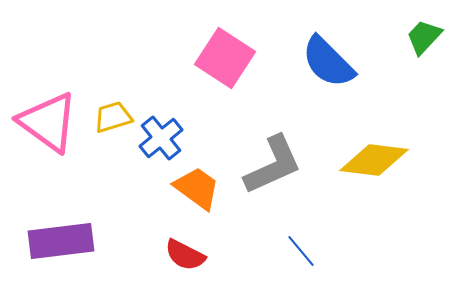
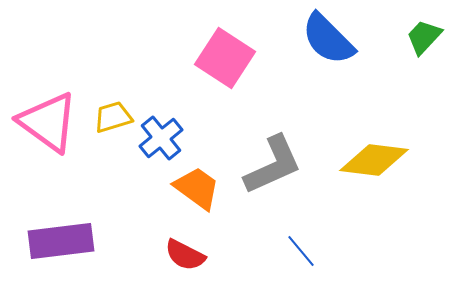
blue semicircle: moved 23 px up
